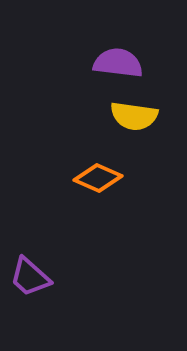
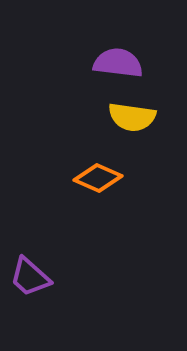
yellow semicircle: moved 2 px left, 1 px down
